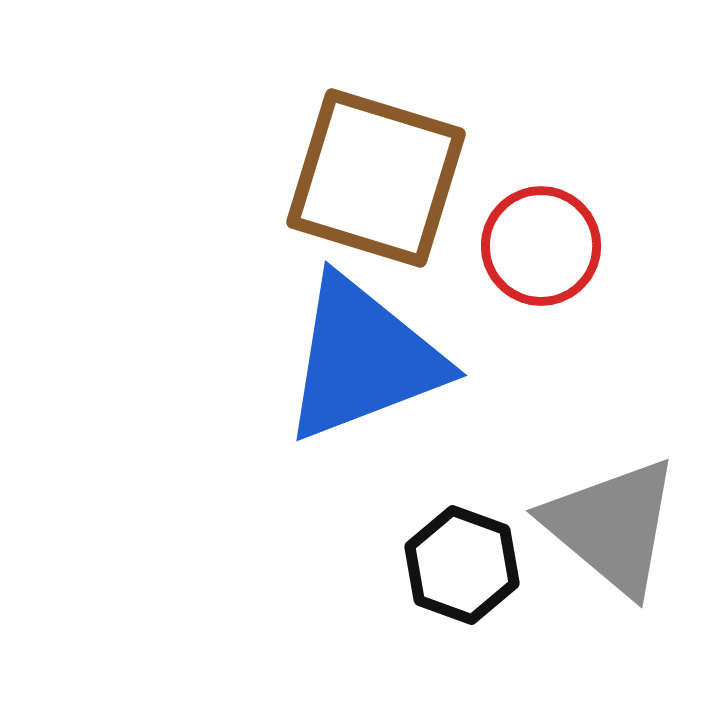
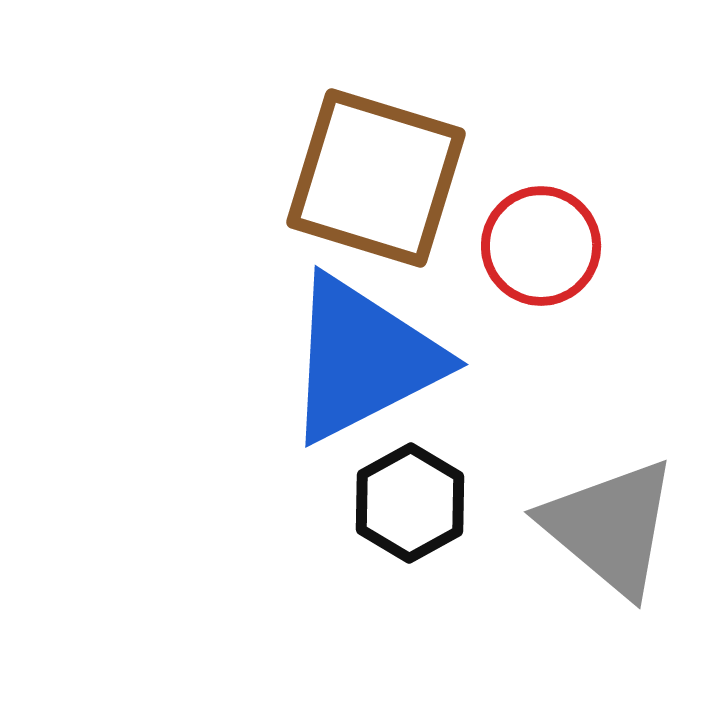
blue triangle: rotated 6 degrees counterclockwise
gray triangle: moved 2 px left, 1 px down
black hexagon: moved 52 px left, 62 px up; rotated 11 degrees clockwise
